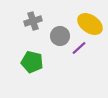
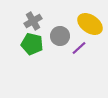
gray cross: rotated 12 degrees counterclockwise
green pentagon: moved 18 px up
